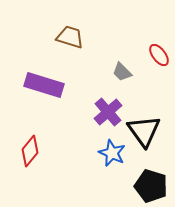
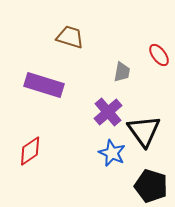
gray trapezoid: rotated 125 degrees counterclockwise
red diamond: rotated 16 degrees clockwise
